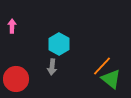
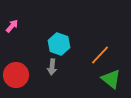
pink arrow: rotated 40 degrees clockwise
cyan hexagon: rotated 10 degrees counterclockwise
orange line: moved 2 px left, 11 px up
red circle: moved 4 px up
